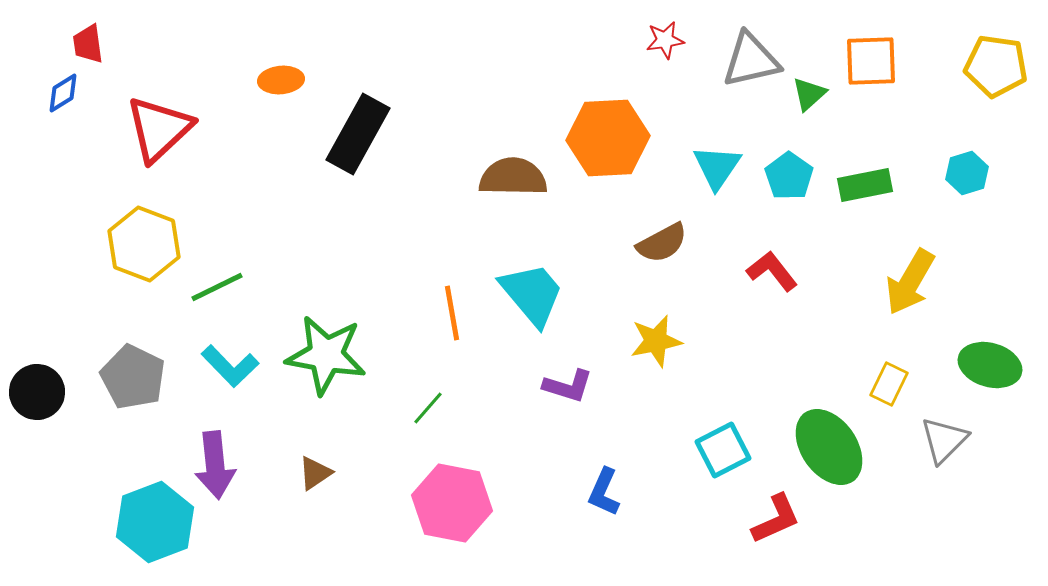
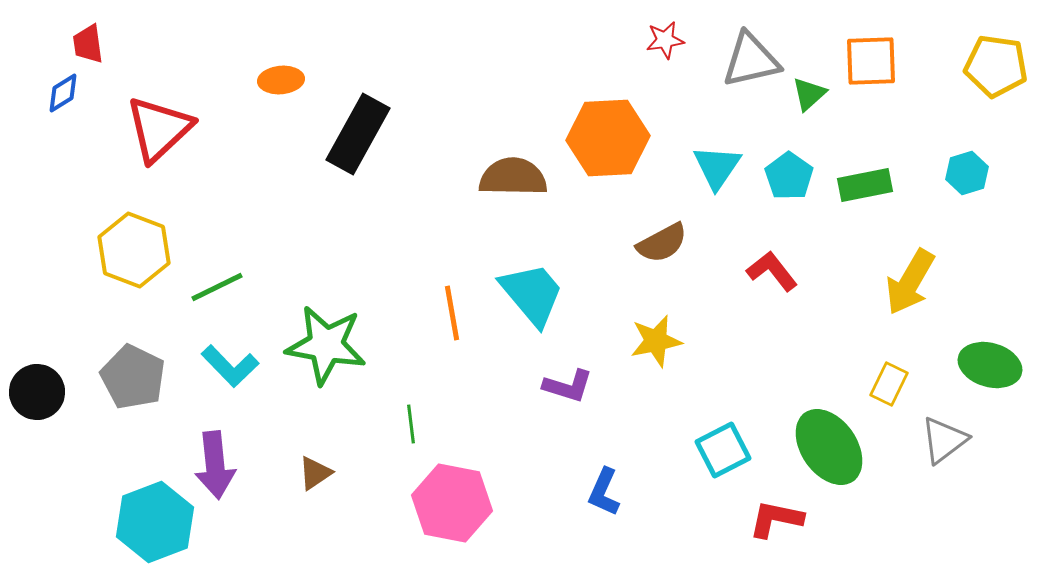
yellow hexagon at (144, 244): moved 10 px left, 6 px down
green star at (326, 355): moved 10 px up
green line at (428, 408): moved 17 px left, 16 px down; rotated 48 degrees counterclockwise
gray triangle at (944, 440): rotated 8 degrees clockwise
red L-shape at (776, 519): rotated 144 degrees counterclockwise
